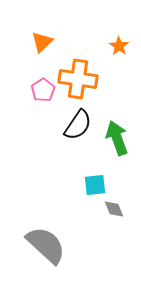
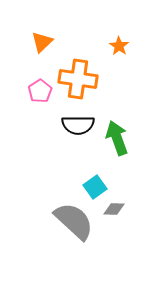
pink pentagon: moved 3 px left, 1 px down
black semicircle: rotated 56 degrees clockwise
cyan square: moved 2 px down; rotated 30 degrees counterclockwise
gray diamond: rotated 65 degrees counterclockwise
gray semicircle: moved 28 px right, 24 px up
